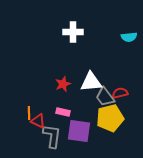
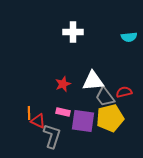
white triangle: moved 2 px right, 1 px up
red semicircle: moved 4 px right, 1 px up
purple square: moved 4 px right, 10 px up
gray L-shape: rotated 10 degrees clockwise
